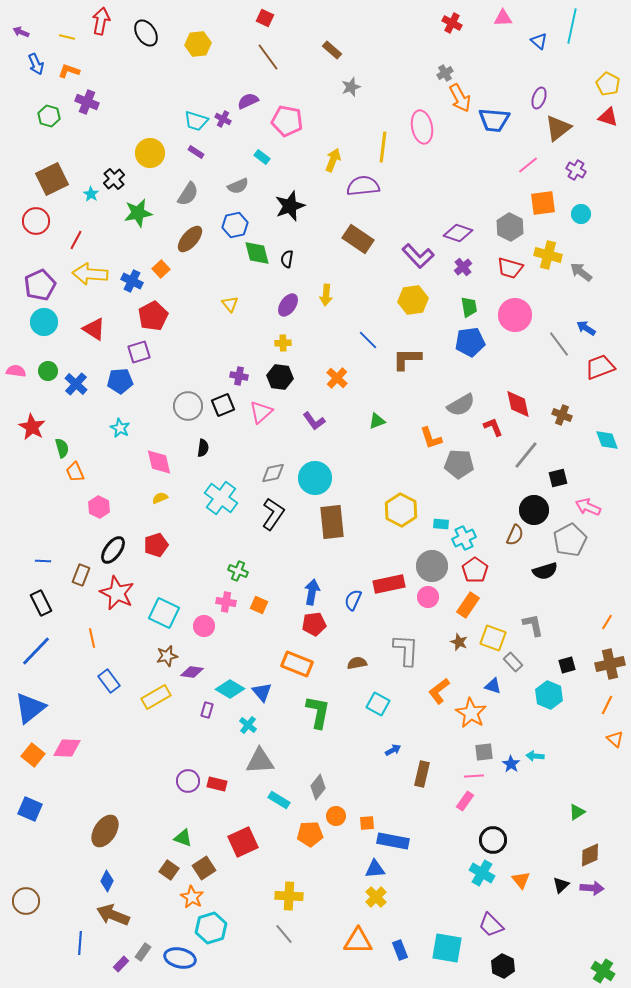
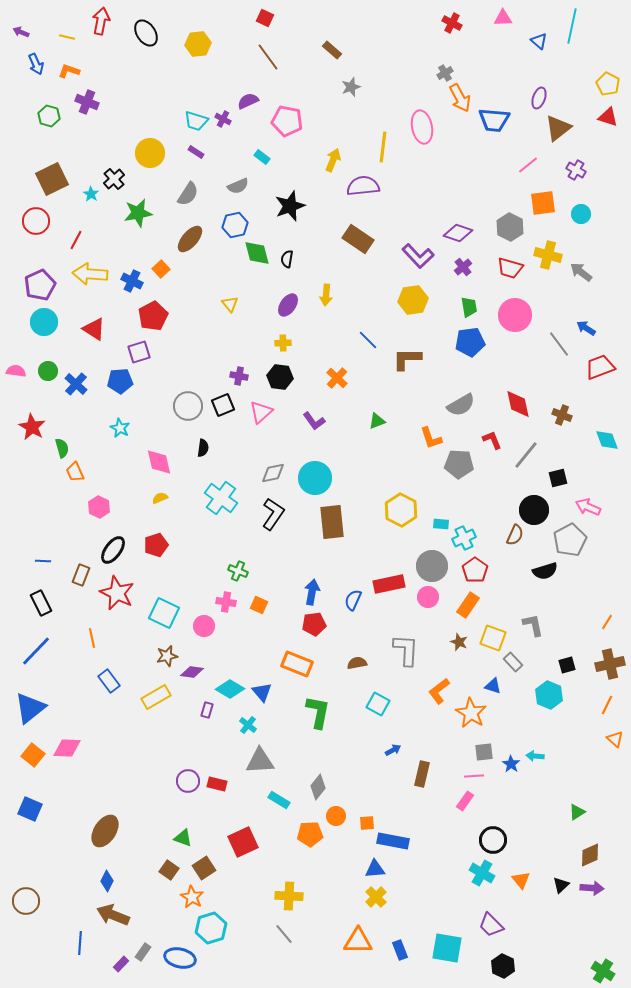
red L-shape at (493, 427): moved 1 px left, 13 px down
